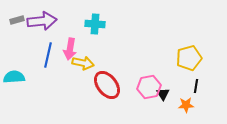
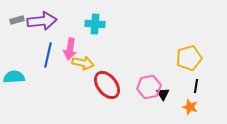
orange star: moved 4 px right, 2 px down; rotated 21 degrees clockwise
